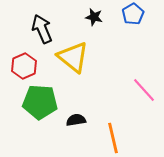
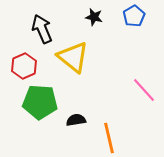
blue pentagon: moved 1 px right, 2 px down
orange line: moved 4 px left
